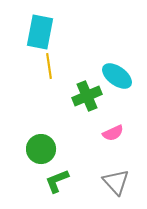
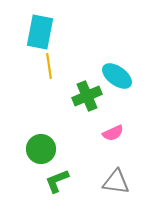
gray triangle: rotated 40 degrees counterclockwise
